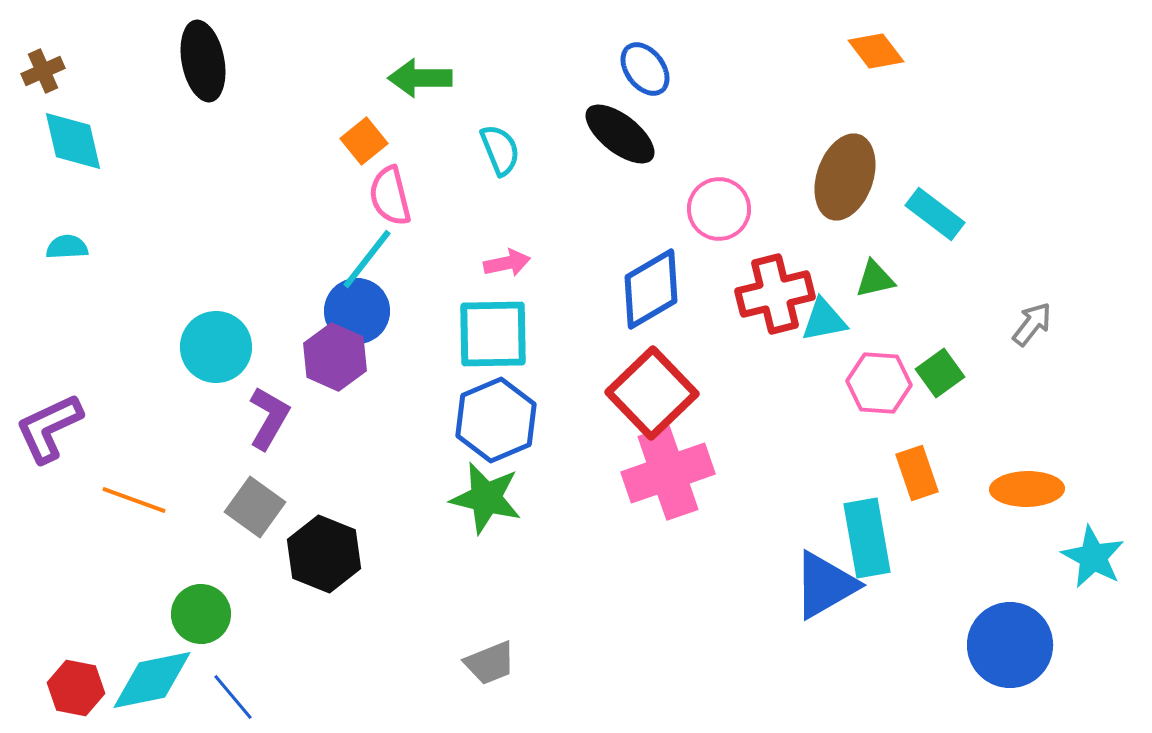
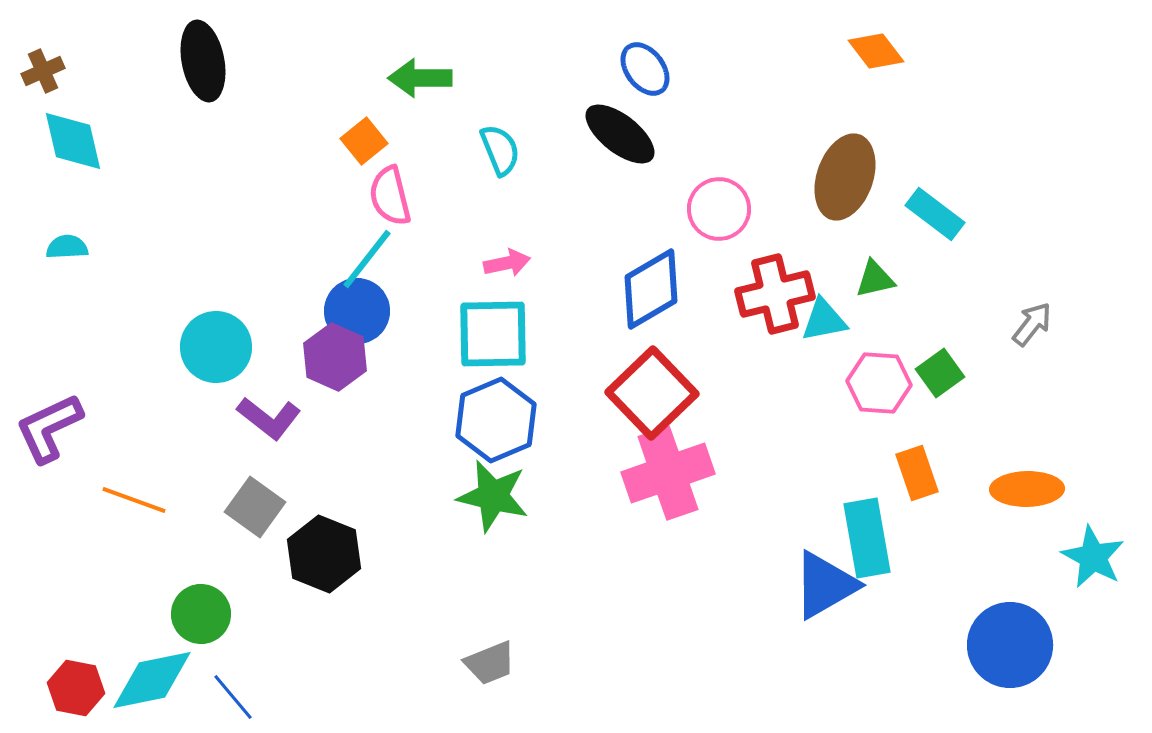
purple L-shape at (269, 418): rotated 98 degrees clockwise
green star at (486, 498): moved 7 px right, 2 px up
